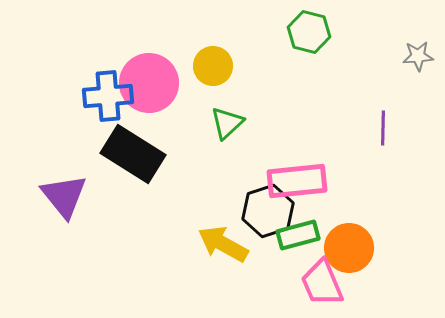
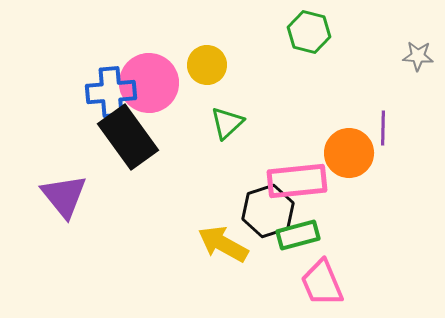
gray star: rotated 8 degrees clockwise
yellow circle: moved 6 px left, 1 px up
blue cross: moved 3 px right, 4 px up
black rectangle: moved 5 px left, 17 px up; rotated 22 degrees clockwise
orange circle: moved 95 px up
